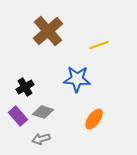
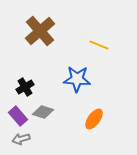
brown cross: moved 8 px left
yellow line: rotated 42 degrees clockwise
gray arrow: moved 20 px left
